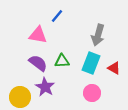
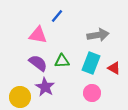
gray arrow: rotated 115 degrees counterclockwise
